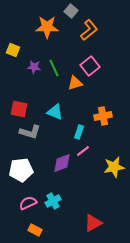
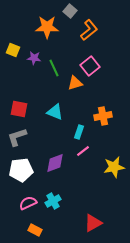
gray square: moved 1 px left
purple star: moved 9 px up
gray L-shape: moved 13 px left, 5 px down; rotated 145 degrees clockwise
purple diamond: moved 7 px left
